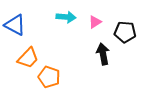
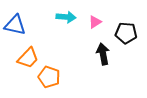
blue triangle: rotated 15 degrees counterclockwise
black pentagon: moved 1 px right, 1 px down
